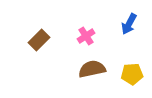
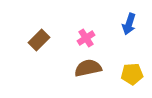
blue arrow: rotated 10 degrees counterclockwise
pink cross: moved 2 px down
brown semicircle: moved 4 px left, 1 px up
